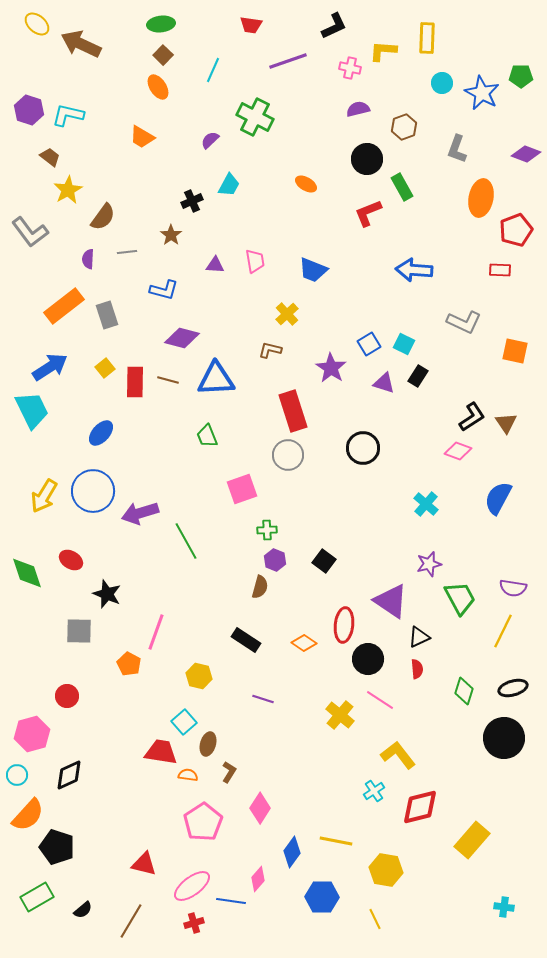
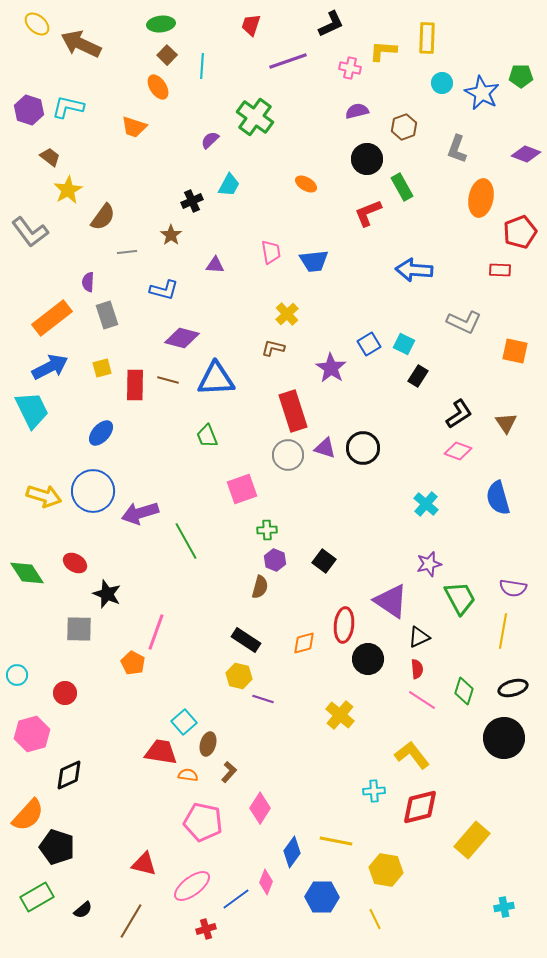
red trapezoid at (251, 25): rotated 100 degrees clockwise
black L-shape at (334, 26): moved 3 px left, 2 px up
brown square at (163, 55): moved 4 px right
cyan line at (213, 70): moved 11 px left, 4 px up; rotated 20 degrees counterclockwise
purple semicircle at (358, 109): moved 1 px left, 2 px down
cyan L-shape at (68, 115): moved 8 px up
green cross at (255, 117): rotated 9 degrees clockwise
orange trapezoid at (142, 137): moved 8 px left, 10 px up; rotated 12 degrees counterclockwise
red pentagon at (516, 230): moved 4 px right, 2 px down
purple semicircle at (88, 259): moved 23 px down
pink trapezoid at (255, 261): moved 16 px right, 9 px up
blue trapezoid at (313, 270): moved 1 px right, 9 px up; rotated 28 degrees counterclockwise
orange rectangle at (64, 306): moved 12 px left, 12 px down
brown L-shape at (270, 350): moved 3 px right, 2 px up
blue arrow at (50, 367): rotated 6 degrees clockwise
yellow square at (105, 368): moved 3 px left; rotated 24 degrees clockwise
red rectangle at (135, 382): moved 3 px down
purple triangle at (384, 383): moved 59 px left, 65 px down
black L-shape at (472, 417): moved 13 px left, 3 px up
yellow arrow at (44, 496): rotated 104 degrees counterclockwise
blue semicircle at (498, 498): rotated 44 degrees counterclockwise
red ellipse at (71, 560): moved 4 px right, 3 px down
green diamond at (27, 573): rotated 15 degrees counterclockwise
gray square at (79, 631): moved 2 px up
yellow line at (503, 631): rotated 16 degrees counterclockwise
orange diamond at (304, 643): rotated 50 degrees counterclockwise
orange pentagon at (129, 664): moved 4 px right, 1 px up
yellow hexagon at (199, 676): moved 40 px right
red circle at (67, 696): moved 2 px left, 3 px up
pink line at (380, 700): moved 42 px right
yellow L-shape at (398, 755): moved 14 px right
brown L-shape at (229, 772): rotated 10 degrees clockwise
cyan circle at (17, 775): moved 100 px up
cyan cross at (374, 791): rotated 30 degrees clockwise
pink pentagon at (203, 822): rotated 27 degrees counterclockwise
pink diamond at (258, 879): moved 8 px right, 3 px down; rotated 20 degrees counterclockwise
blue line at (231, 901): moved 5 px right, 2 px up; rotated 44 degrees counterclockwise
cyan cross at (504, 907): rotated 18 degrees counterclockwise
red cross at (194, 923): moved 12 px right, 6 px down
